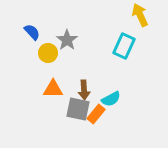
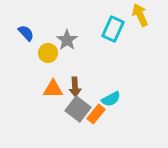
blue semicircle: moved 6 px left, 1 px down
cyan rectangle: moved 11 px left, 17 px up
brown arrow: moved 9 px left, 3 px up
gray square: rotated 25 degrees clockwise
